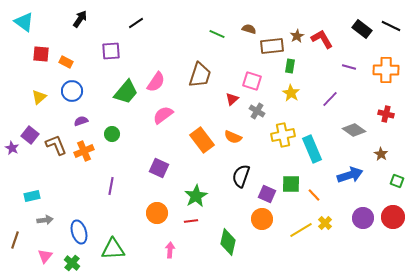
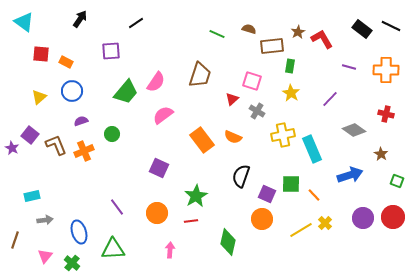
brown star at (297, 36): moved 1 px right, 4 px up
purple line at (111, 186): moved 6 px right, 21 px down; rotated 48 degrees counterclockwise
